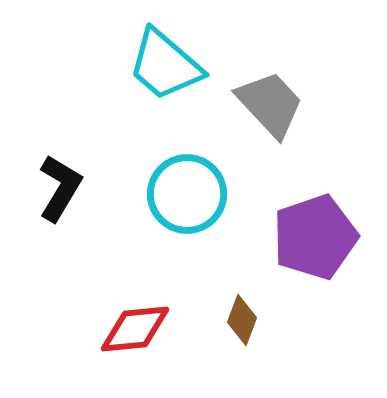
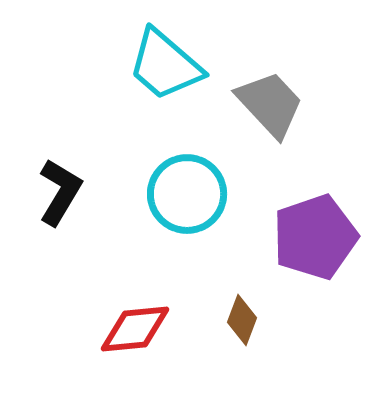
black L-shape: moved 4 px down
